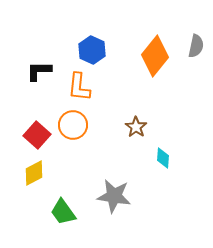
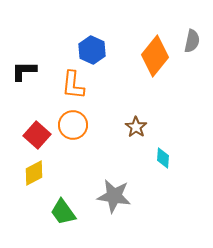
gray semicircle: moved 4 px left, 5 px up
black L-shape: moved 15 px left
orange L-shape: moved 6 px left, 2 px up
